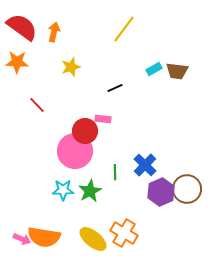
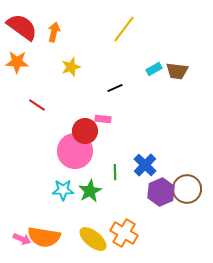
red line: rotated 12 degrees counterclockwise
